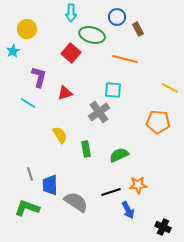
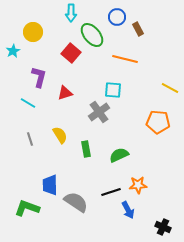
yellow circle: moved 6 px right, 3 px down
green ellipse: rotated 35 degrees clockwise
gray line: moved 35 px up
